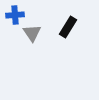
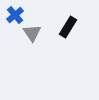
blue cross: rotated 36 degrees counterclockwise
